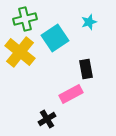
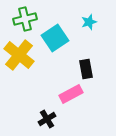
yellow cross: moved 1 px left, 3 px down
